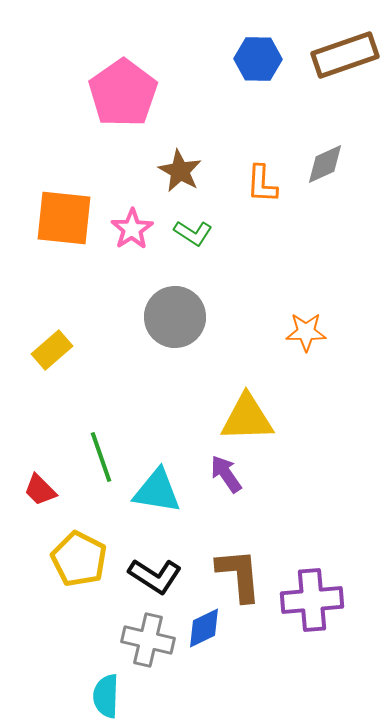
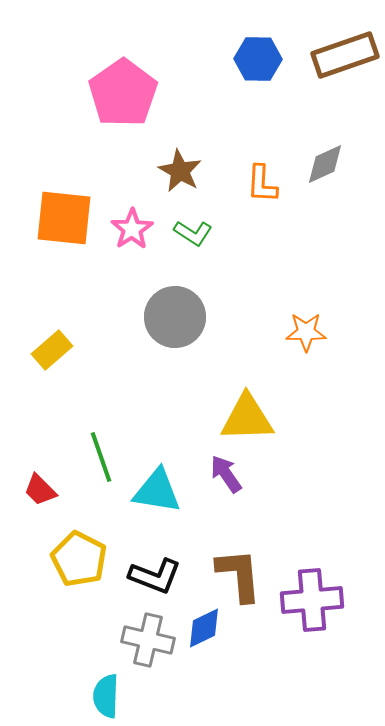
black L-shape: rotated 12 degrees counterclockwise
